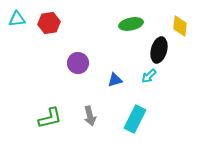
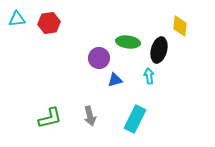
green ellipse: moved 3 px left, 18 px down; rotated 20 degrees clockwise
purple circle: moved 21 px right, 5 px up
cyan arrow: rotated 126 degrees clockwise
